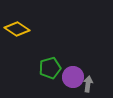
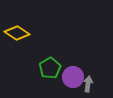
yellow diamond: moved 4 px down
green pentagon: rotated 15 degrees counterclockwise
